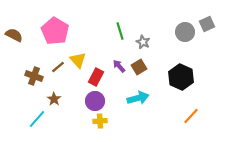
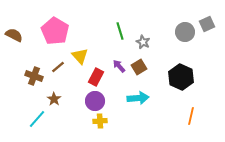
yellow triangle: moved 2 px right, 4 px up
cyan arrow: rotated 10 degrees clockwise
orange line: rotated 30 degrees counterclockwise
